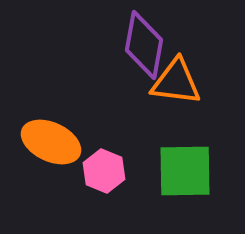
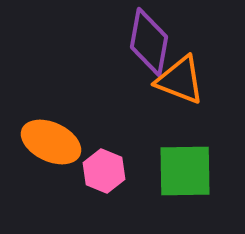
purple diamond: moved 5 px right, 3 px up
orange triangle: moved 4 px right, 2 px up; rotated 14 degrees clockwise
